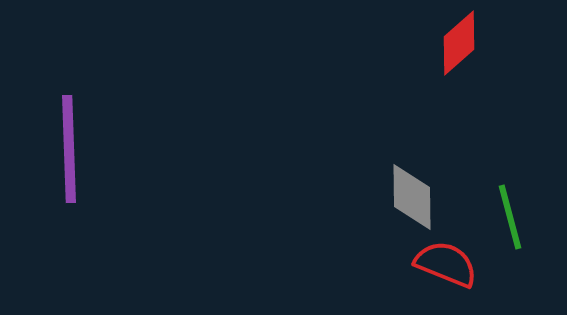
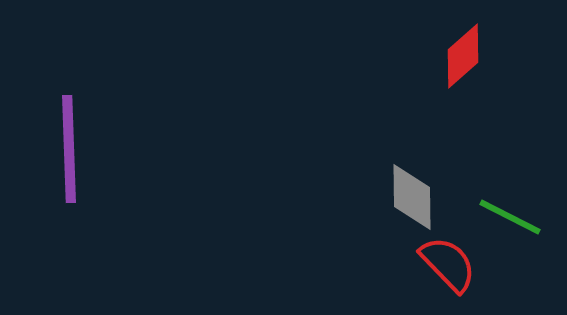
red diamond: moved 4 px right, 13 px down
green line: rotated 48 degrees counterclockwise
red semicircle: moved 2 px right; rotated 24 degrees clockwise
